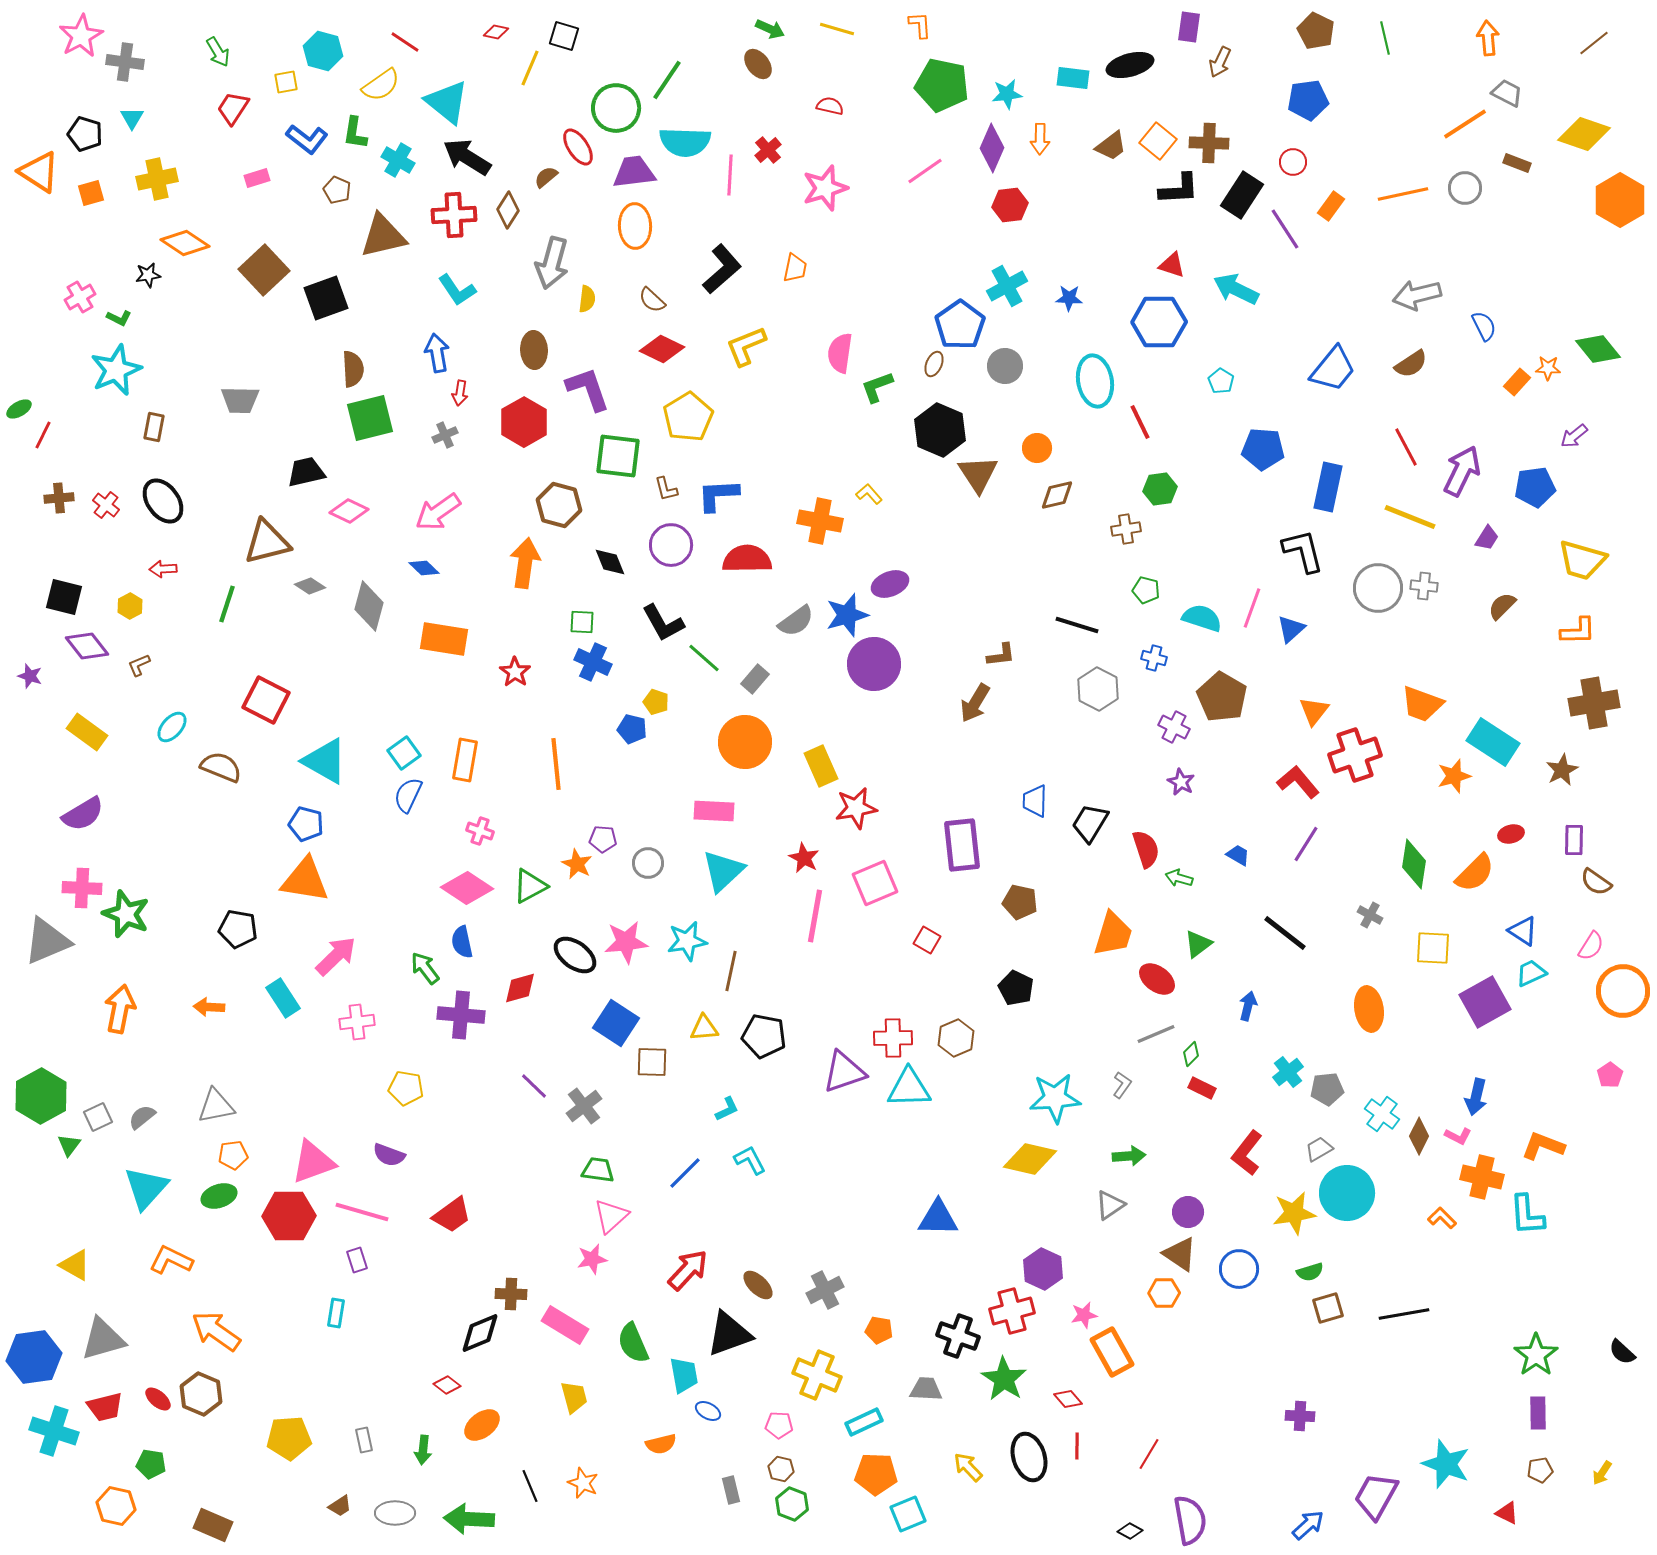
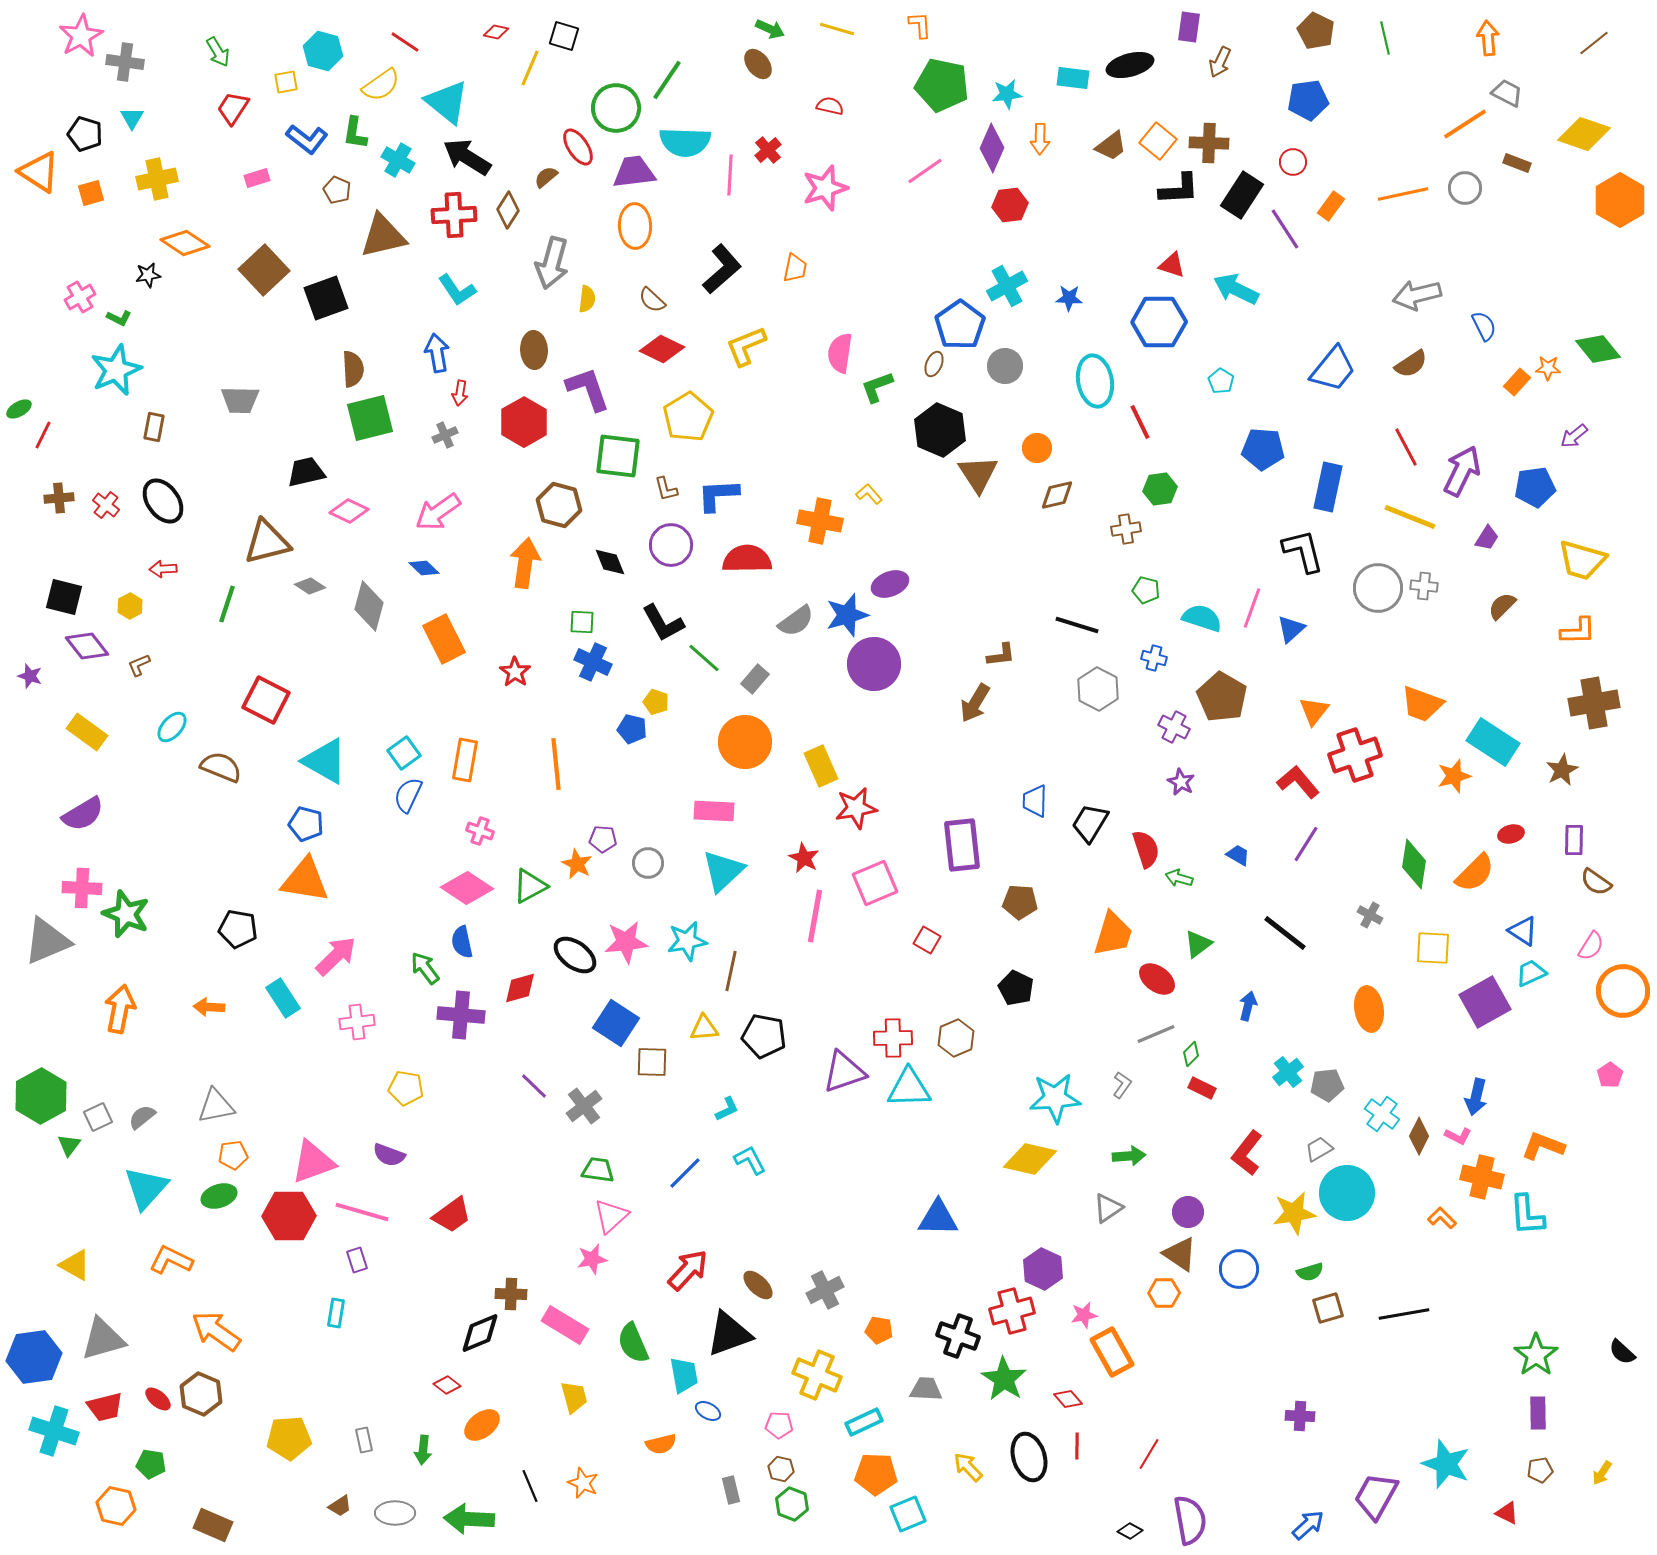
orange rectangle at (444, 639): rotated 54 degrees clockwise
brown pentagon at (1020, 902): rotated 8 degrees counterclockwise
gray pentagon at (1327, 1089): moved 4 px up
gray triangle at (1110, 1205): moved 2 px left, 3 px down
